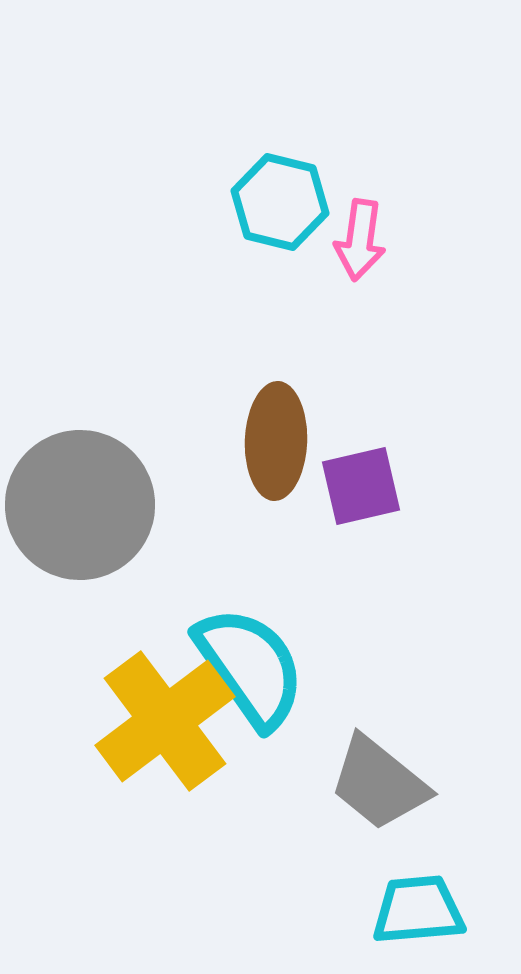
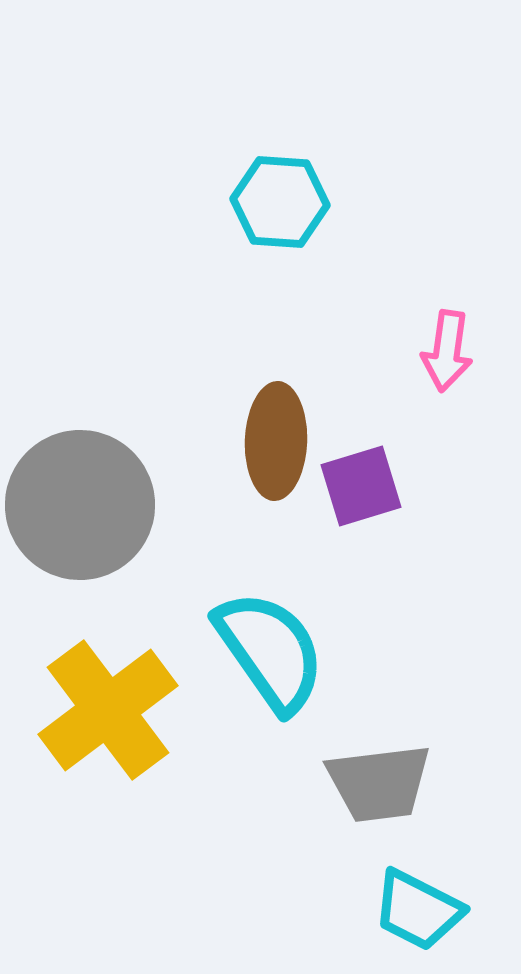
cyan hexagon: rotated 10 degrees counterclockwise
pink arrow: moved 87 px right, 111 px down
purple square: rotated 4 degrees counterclockwise
cyan semicircle: moved 20 px right, 16 px up
yellow cross: moved 57 px left, 11 px up
gray trapezoid: rotated 46 degrees counterclockwise
cyan trapezoid: rotated 148 degrees counterclockwise
